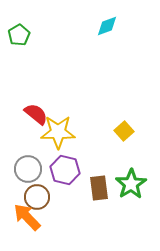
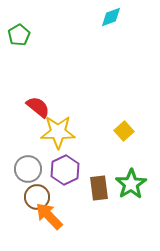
cyan diamond: moved 4 px right, 9 px up
red semicircle: moved 2 px right, 7 px up
purple hexagon: rotated 20 degrees clockwise
orange arrow: moved 22 px right, 1 px up
